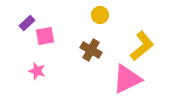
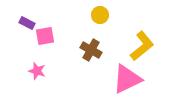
purple rectangle: rotated 70 degrees clockwise
